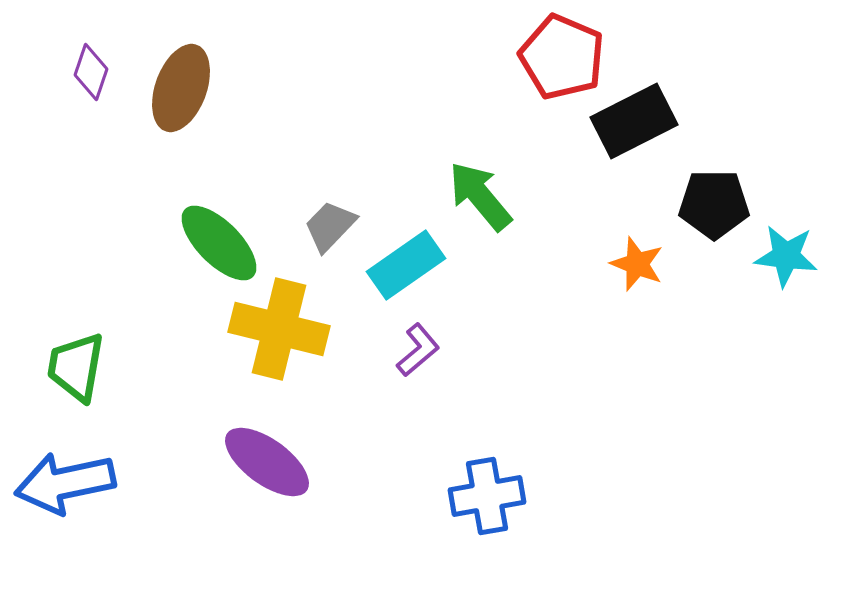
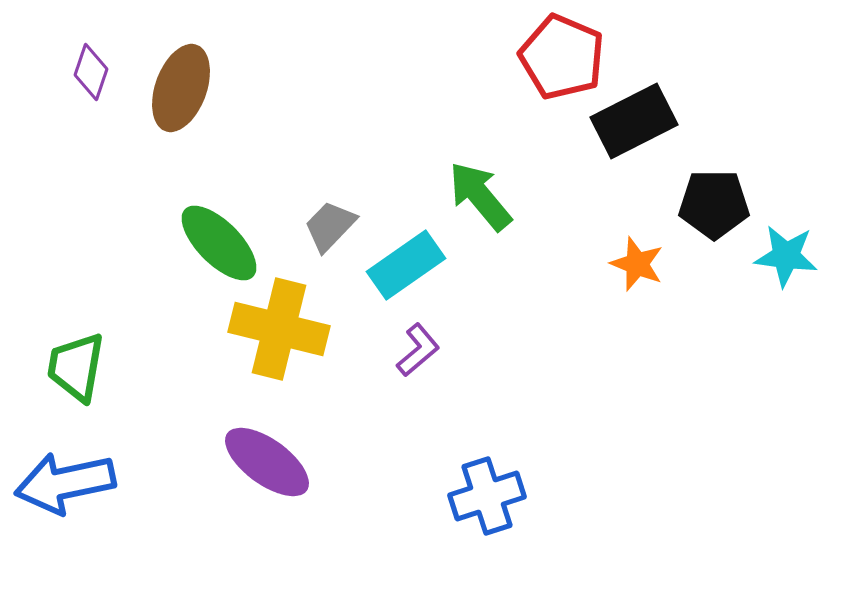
blue cross: rotated 8 degrees counterclockwise
